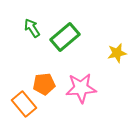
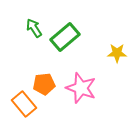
green arrow: moved 2 px right
yellow star: rotated 12 degrees clockwise
pink star: rotated 24 degrees clockwise
